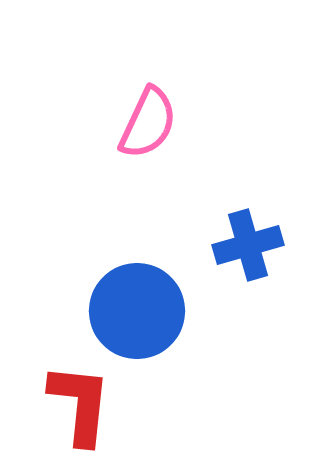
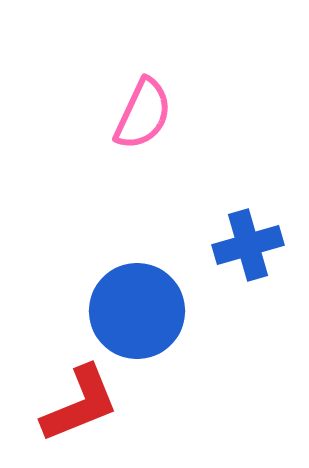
pink semicircle: moved 5 px left, 9 px up
red L-shape: rotated 62 degrees clockwise
